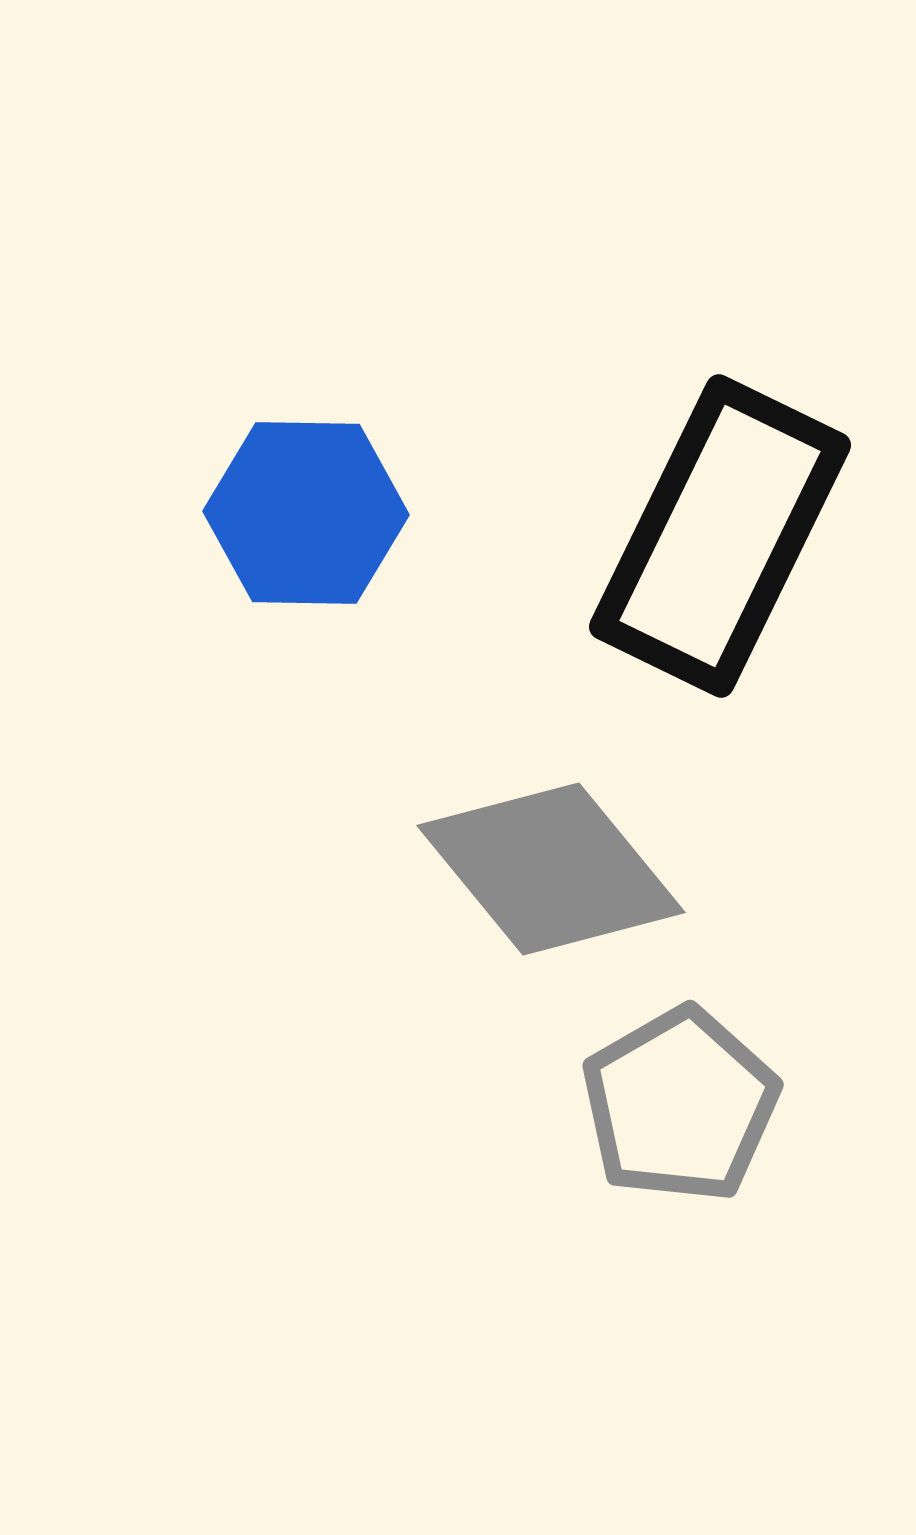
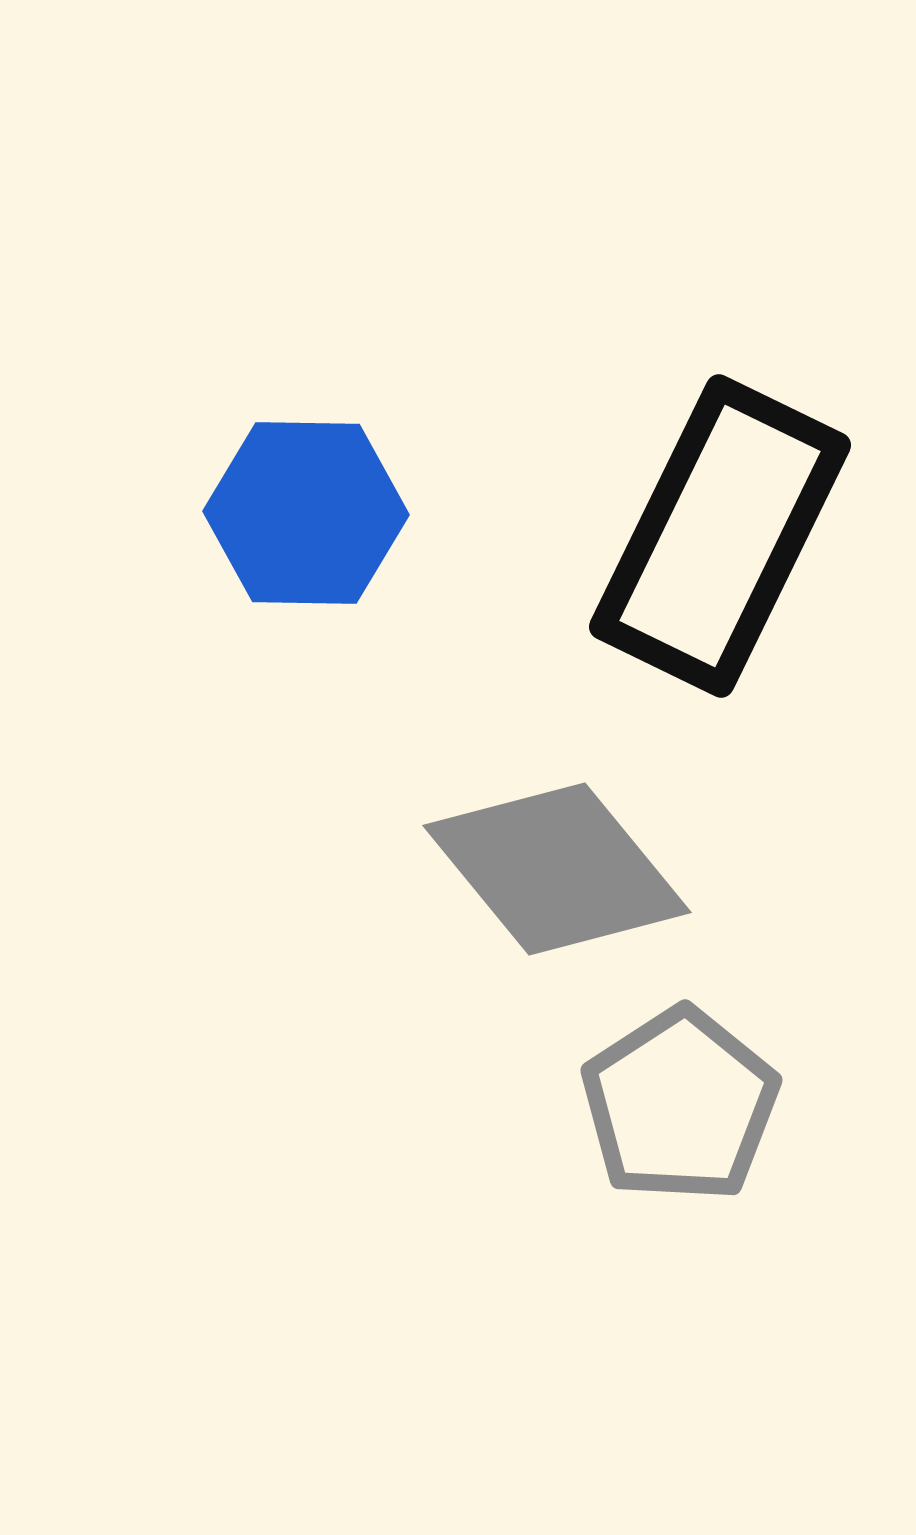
gray diamond: moved 6 px right
gray pentagon: rotated 3 degrees counterclockwise
